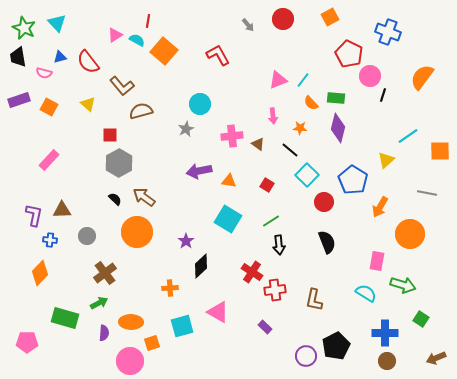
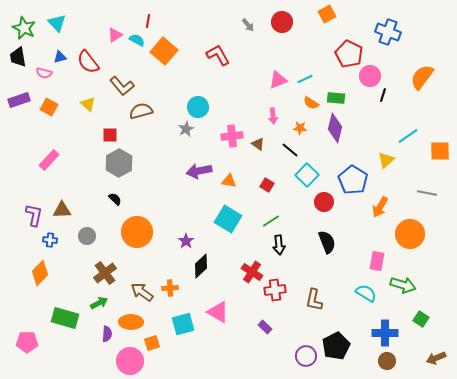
orange square at (330, 17): moved 3 px left, 3 px up
red circle at (283, 19): moved 1 px left, 3 px down
cyan line at (303, 80): moved 2 px right, 1 px up; rotated 28 degrees clockwise
orange semicircle at (311, 103): rotated 14 degrees counterclockwise
cyan circle at (200, 104): moved 2 px left, 3 px down
purple diamond at (338, 128): moved 3 px left
brown arrow at (144, 197): moved 2 px left, 95 px down
cyan square at (182, 326): moved 1 px right, 2 px up
purple semicircle at (104, 333): moved 3 px right, 1 px down
